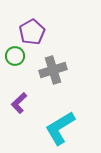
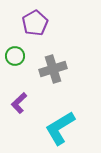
purple pentagon: moved 3 px right, 9 px up
gray cross: moved 1 px up
